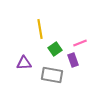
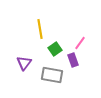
pink line: rotated 32 degrees counterclockwise
purple triangle: rotated 49 degrees counterclockwise
